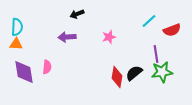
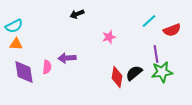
cyan semicircle: moved 3 px left, 1 px up; rotated 60 degrees clockwise
purple arrow: moved 21 px down
